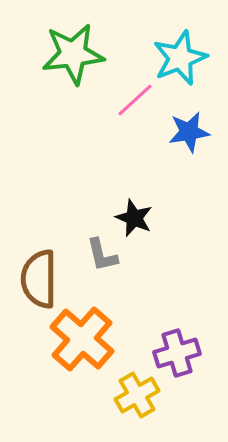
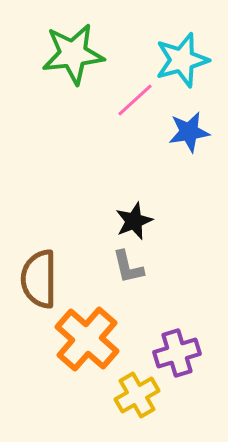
cyan star: moved 2 px right, 2 px down; rotated 6 degrees clockwise
black star: moved 3 px down; rotated 27 degrees clockwise
gray L-shape: moved 26 px right, 12 px down
orange cross: moved 5 px right
